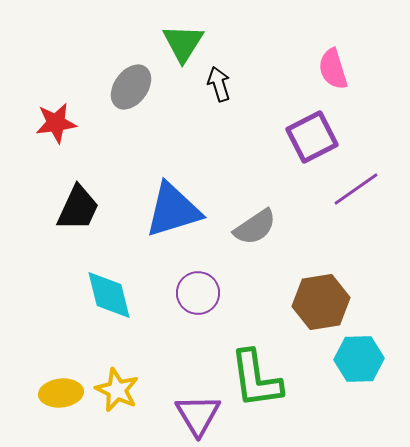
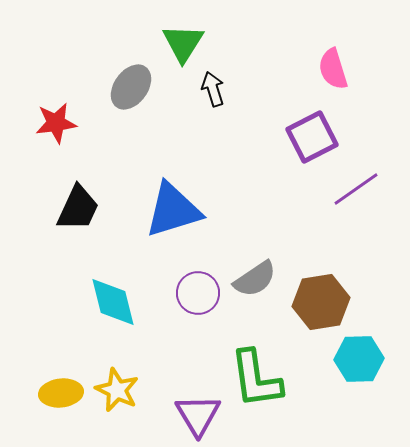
black arrow: moved 6 px left, 5 px down
gray semicircle: moved 52 px down
cyan diamond: moved 4 px right, 7 px down
